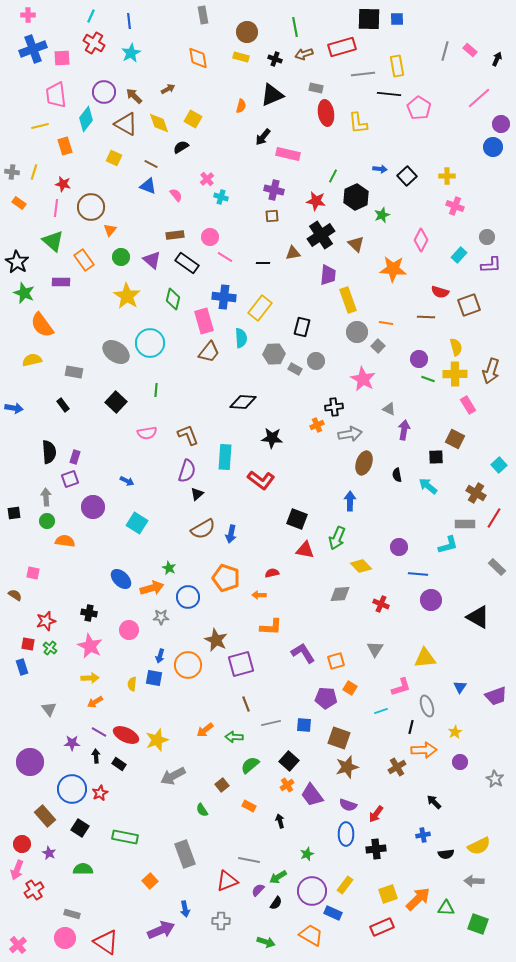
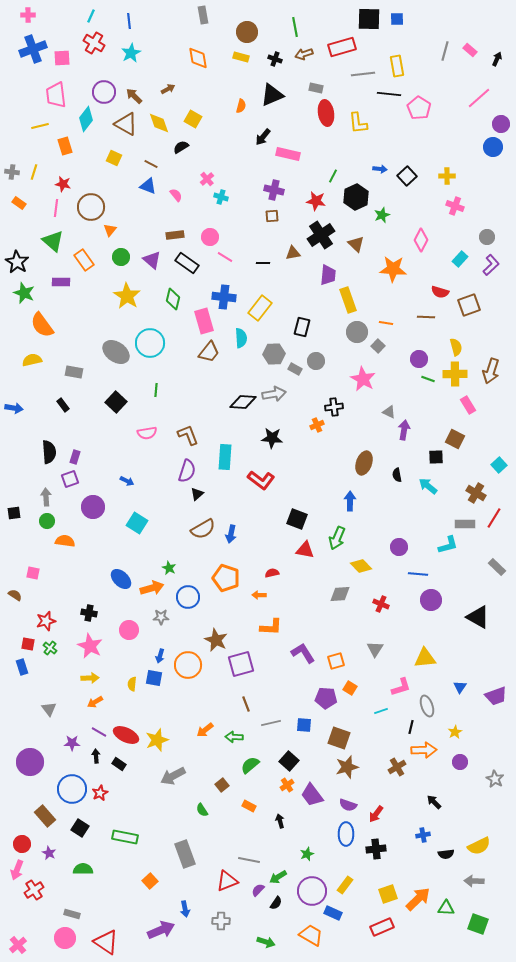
cyan rectangle at (459, 255): moved 1 px right, 4 px down
purple L-shape at (491, 265): rotated 40 degrees counterclockwise
gray triangle at (389, 409): moved 3 px down
gray arrow at (350, 434): moved 76 px left, 40 px up
